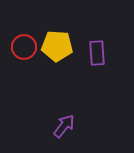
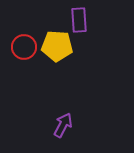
purple rectangle: moved 18 px left, 33 px up
purple arrow: moved 1 px left, 1 px up; rotated 10 degrees counterclockwise
